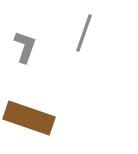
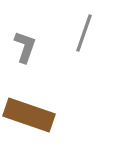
brown rectangle: moved 3 px up
